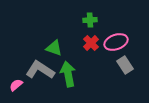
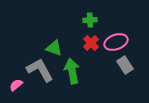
gray L-shape: rotated 28 degrees clockwise
green arrow: moved 4 px right, 3 px up
